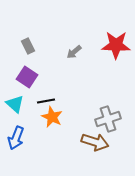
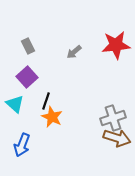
red star: rotated 8 degrees counterclockwise
purple square: rotated 15 degrees clockwise
black line: rotated 60 degrees counterclockwise
gray cross: moved 5 px right, 1 px up
blue arrow: moved 6 px right, 7 px down
brown arrow: moved 22 px right, 4 px up
